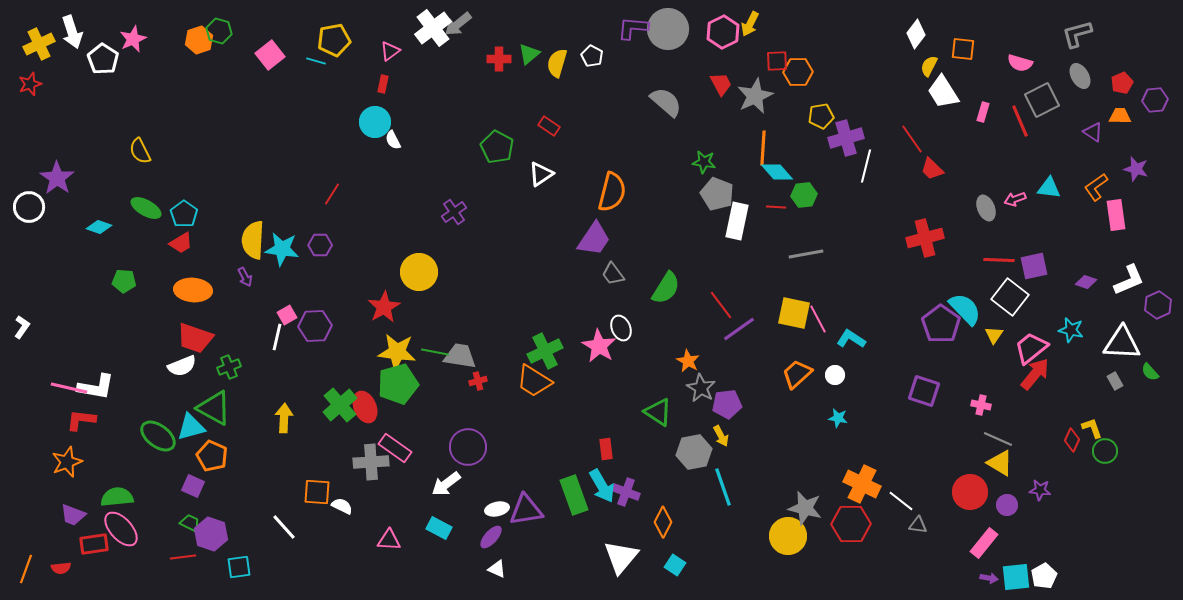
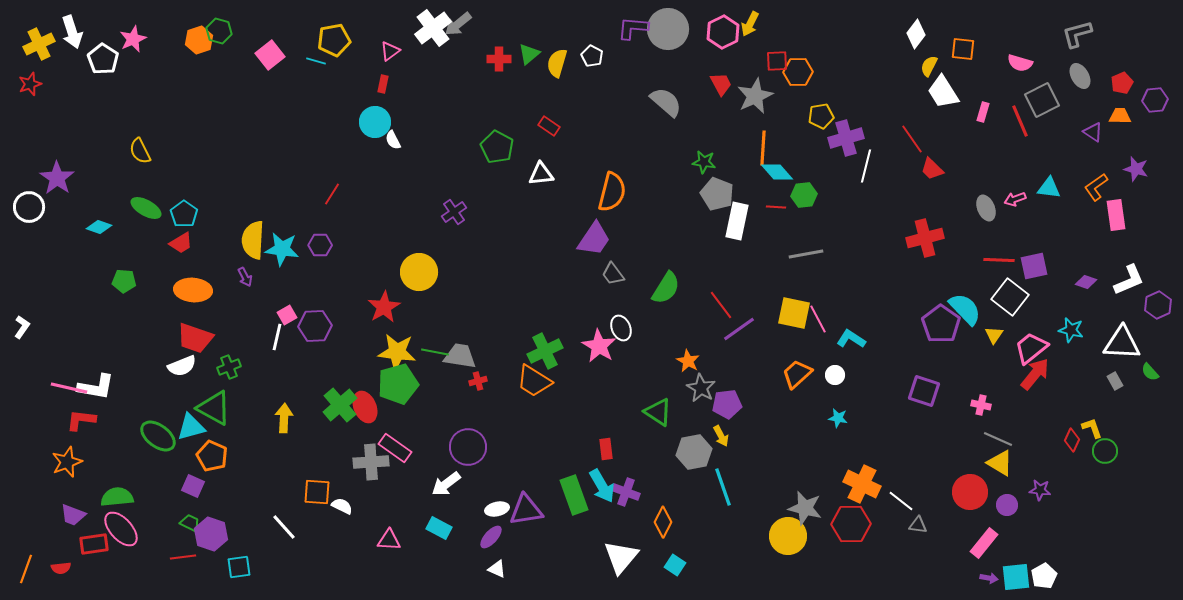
white triangle at (541, 174): rotated 28 degrees clockwise
